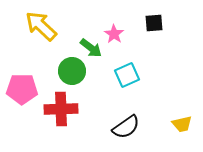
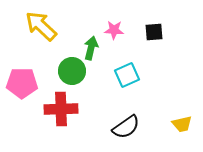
black square: moved 9 px down
pink star: moved 4 px up; rotated 30 degrees counterclockwise
green arrow: rotated 115 degrees counterclockwise
pink pentagon: moved 6 px up
